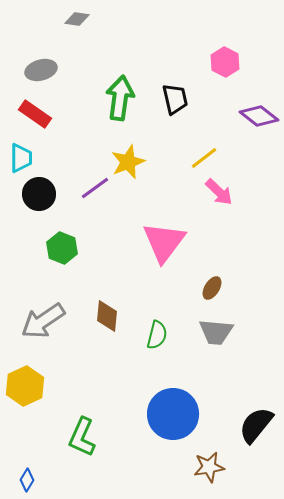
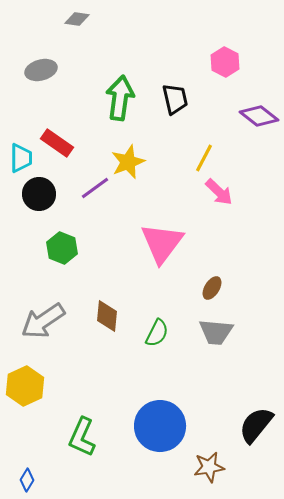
red rectangle: moved 22 px right, 29 px down
yellow line: rotated 24 degrees counterclockwise
pink triangle: moved 2 px left, 1 px down
green semicircle: moved 2 px up; rotated 12 degrees clockwise
blue circle: moved 13 px left, 12 px down
